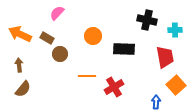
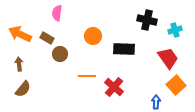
pink semicircle: rotated 35 degrees counterclockwise
cyan cross: rotated 16 degrees counterclockwise
red trapezoid: moved 3 px right, 1 px down; rotated 25 degrees counterclockwise
brown arrow: moved 1 px up
red cross: rotated 18 degrees counterclockwise
